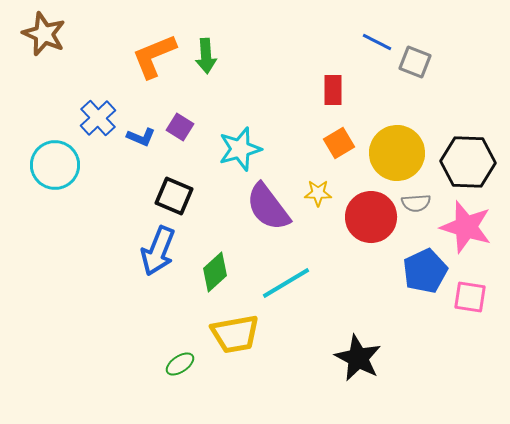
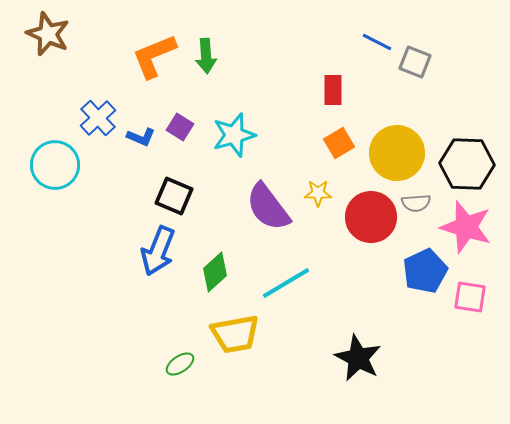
brown star: moved 4 px right
cyan star: moved 6 px left, 14 px up
black hexagon: moved 1 px left, 2 px down
